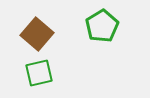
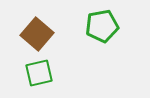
green pentagon: rotated 20 degrees clockwise
